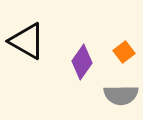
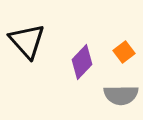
black triangle: rotated 18 degrees clockwise
purple diamond: rotated 8 degrees clockwise
